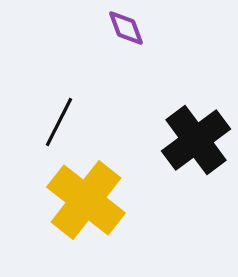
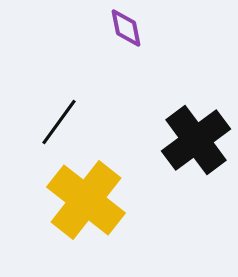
purple diamond: rotated 9 degrees clockwise
black line: rotated 9 degrees clockwise
